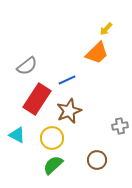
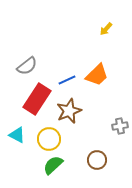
orange trapezoid: moved 22 px down
yellow circle: moved 3 px left, 1 px down
